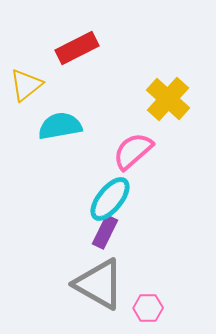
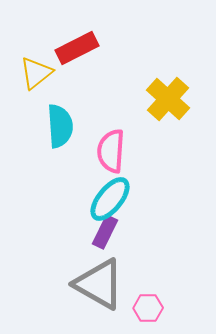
yellow triangle: moved 10 px right, 12 px up
cyan semicircle: rotated 96 degrees clockwise
pink semicircle: moved 22 px left; rotated 45 degrees counterclockwise
